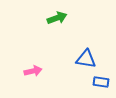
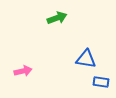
pink arrow: moved 10 px left
